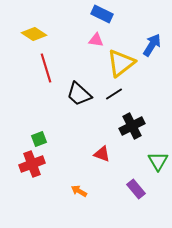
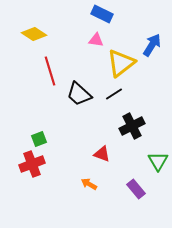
red line: moved 4 px right, 3 px down
orange arrow: moved 10 px right, 7 px up
